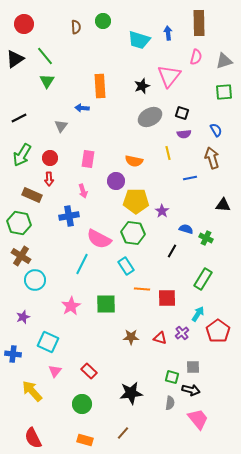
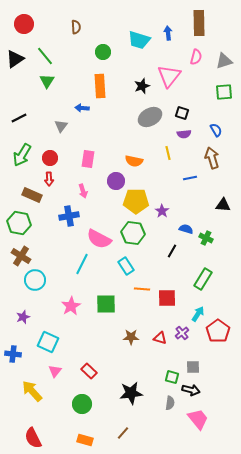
green circle at (103, 21): moved 31 px down
